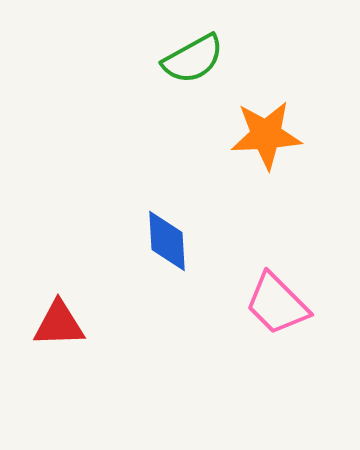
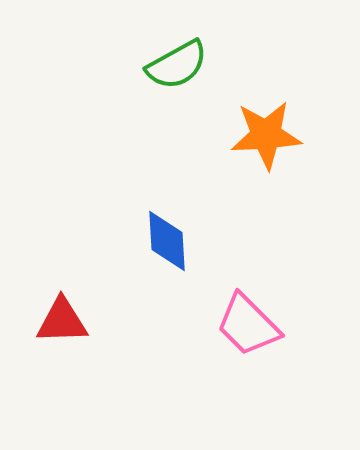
green semicircle: moved 16 px left, 6 px down
pink trapezoid: moved 29 px left, 21 px down
red triangle: moved 3 px right, 3 px up
